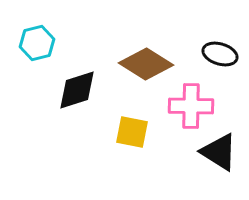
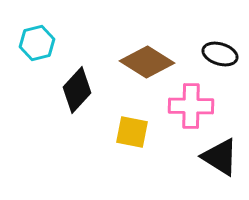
brown diamond: moved 1 px right, 2 px up
black diamond: rotated 30 degrees counterclockwise
black triangle: moved 1 px right, 5 px down
